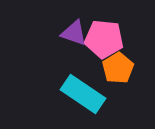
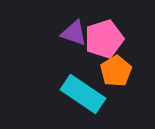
pink pentagon: rotated 24 degrees counterclockwise
orange pentagon: moved 2 px left, 3 px down
